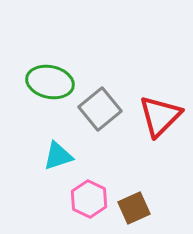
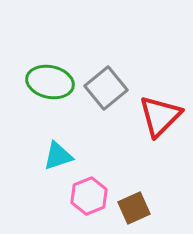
gray square: moved 6 px right, 21 px up
pink hexagon: moved 3 px up; rotated 12 degrees clockwise
